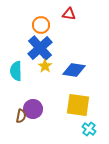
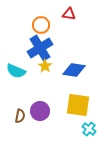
blue cross: rotated 10 degrees clockwise
cyan semicircle: rotated 66 degrees counterclockwise
purple circle: moved 7 px right, 2 px down
brown semicircle: moved 1 px left
